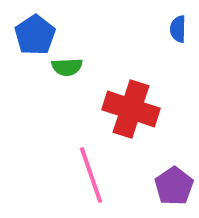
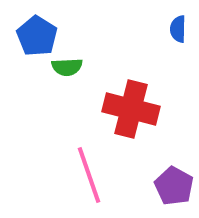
blue pentagon: moved 2 px right, 1 px down; rotated 6 degrees counterclockwise
red cross: rotated 4 degrees counterclockwise
pink line: moved 2 px left
purple pentagon: rotated 9 degrees counterclockwise
